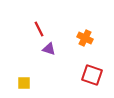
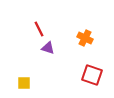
purple triangle: moved 1 px left, 1 px up
